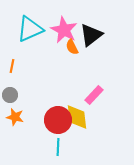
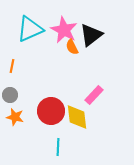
red circle: moved 7 px left, 9 px up
